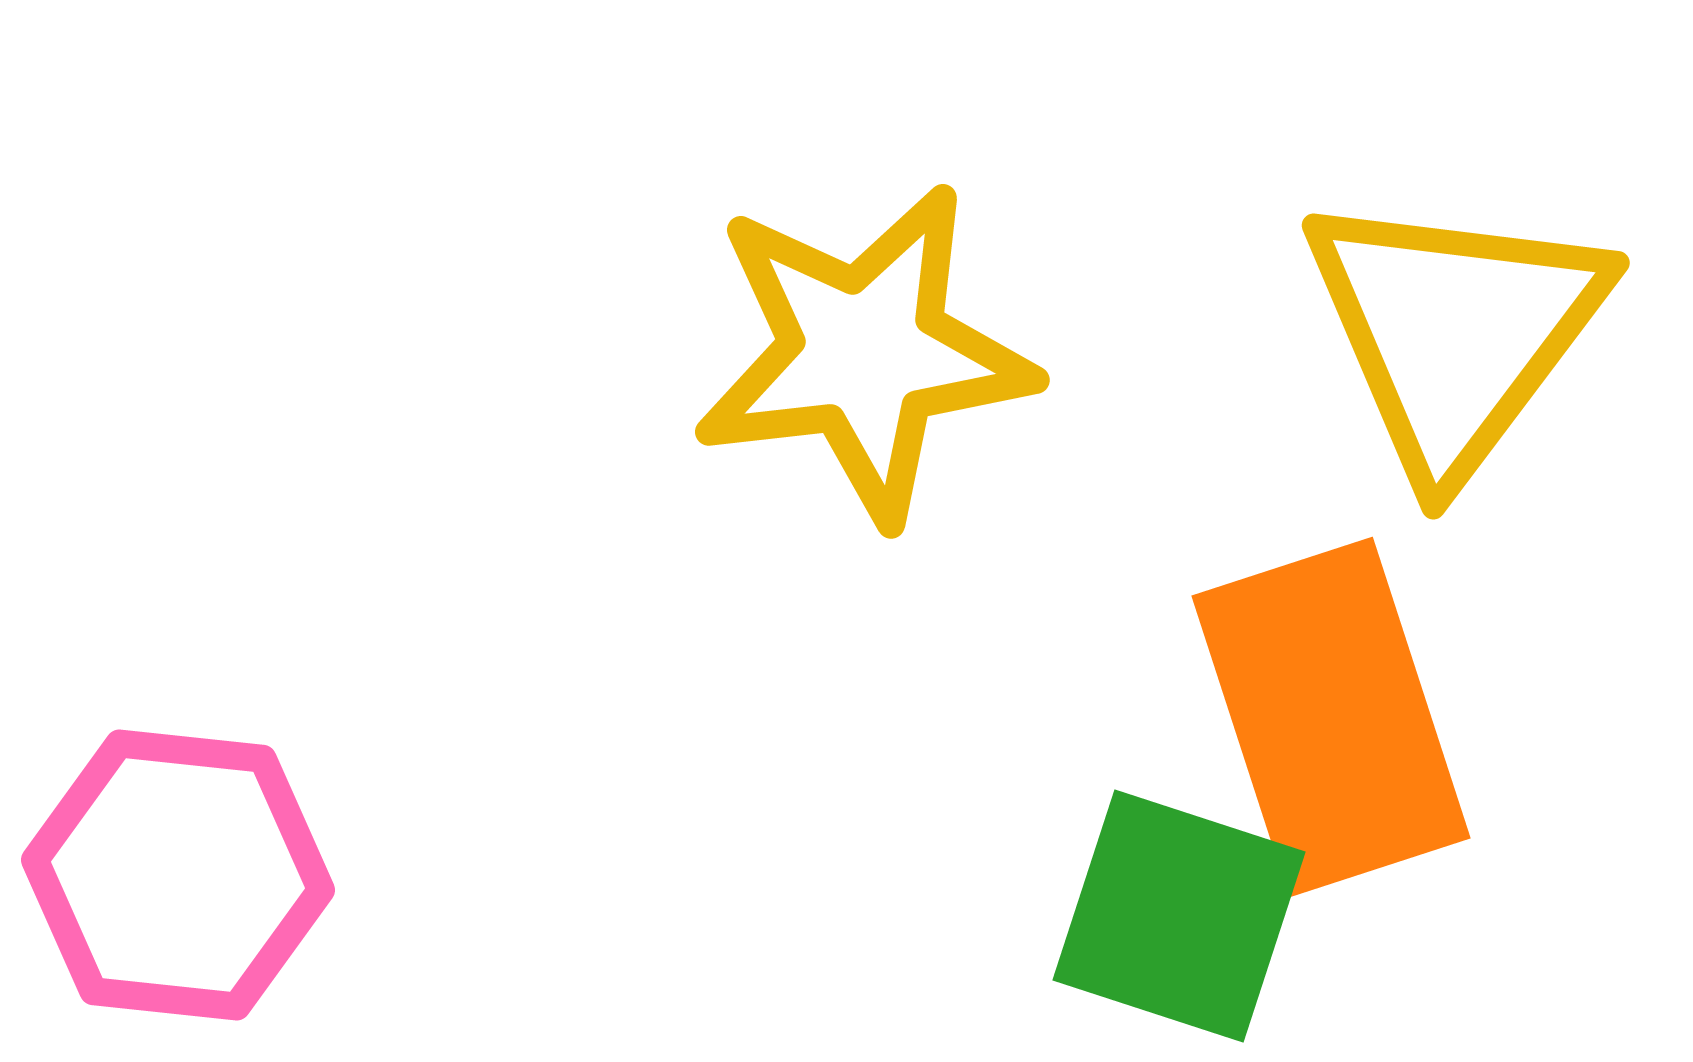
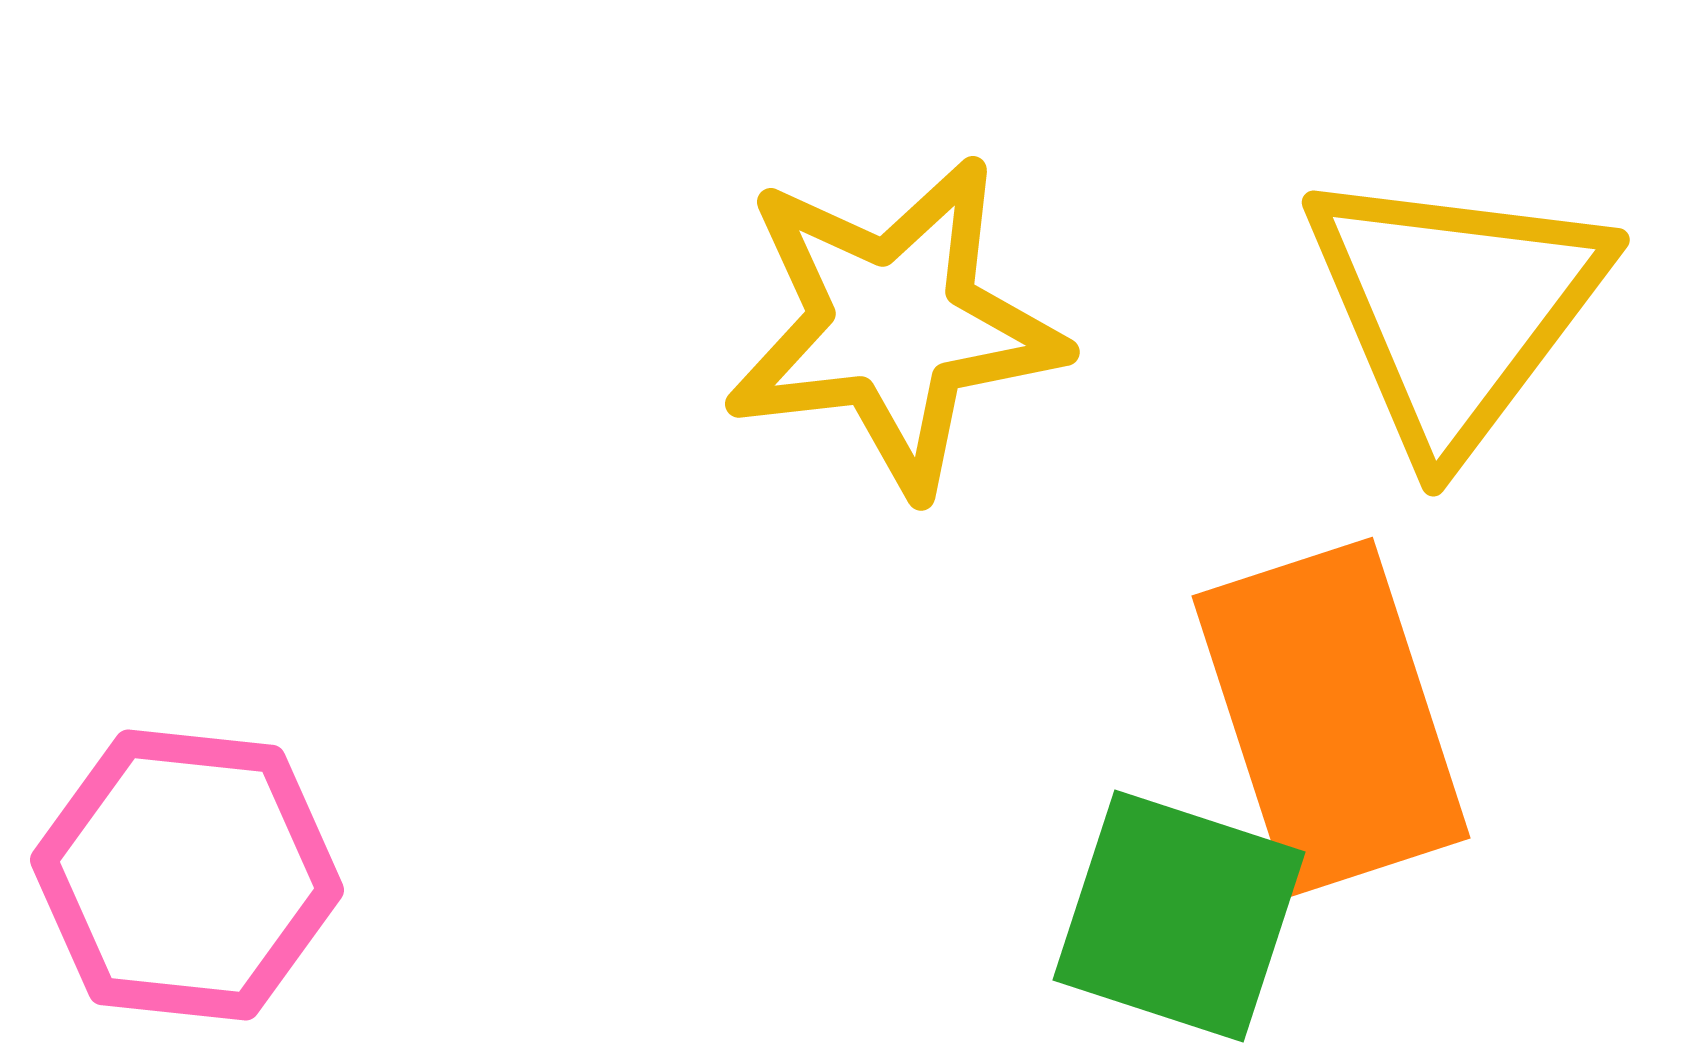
yellow triangle: moved 23 px up
yellow star: moved 30 px right, 28 px up
pink hexagon: moved 9 px right
